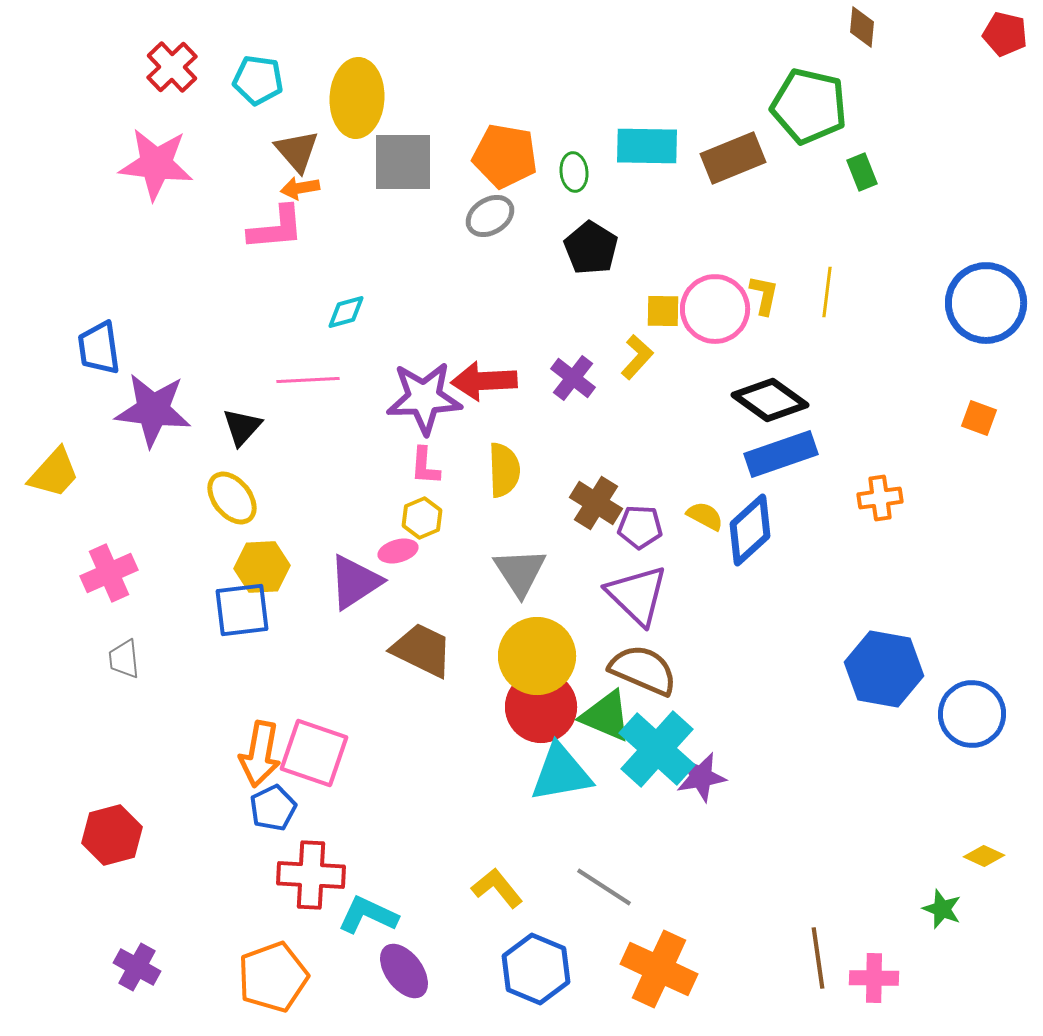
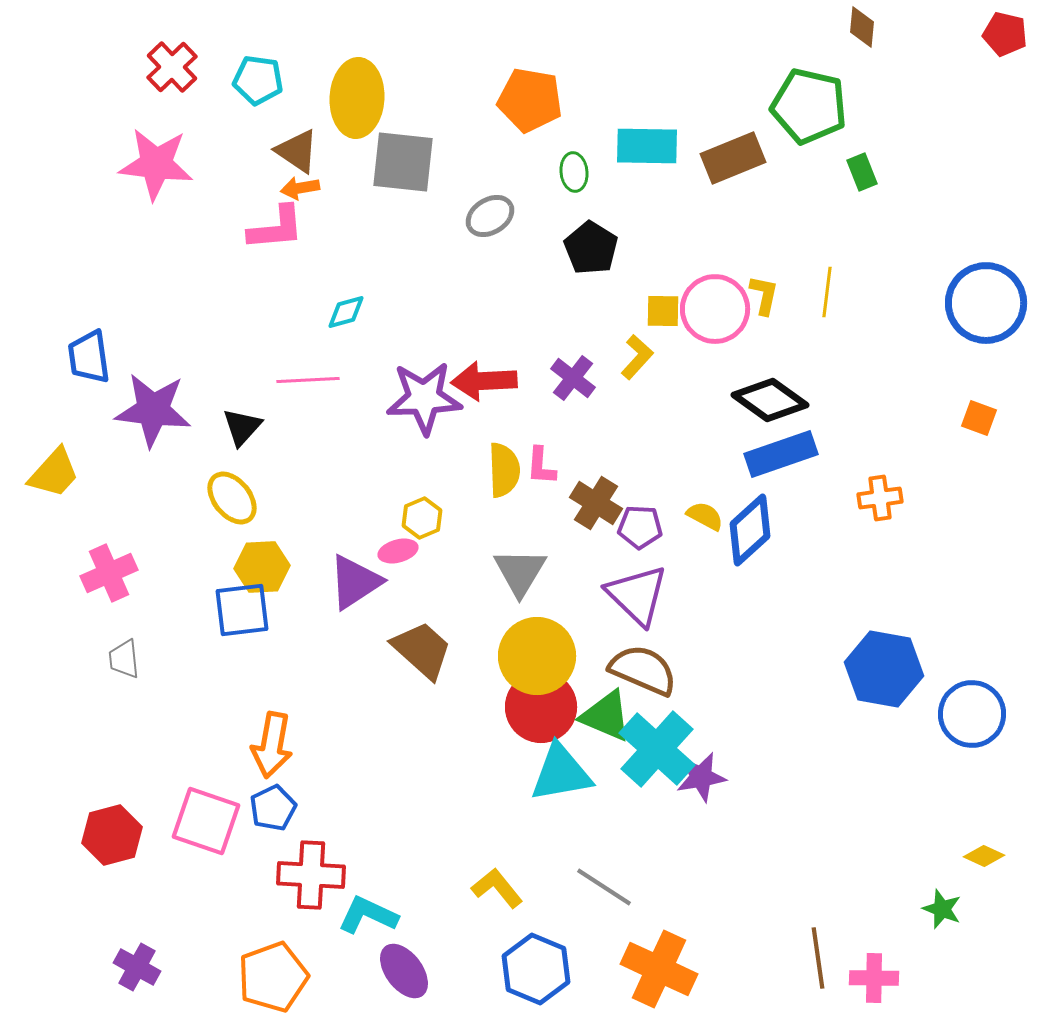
brown triangle at (297, 151): rotated 15 degrees counterclockwise
orange pentagon at (505, 156): moved 25 px right, 56 px up
gray square at (403, 162): rotated 6 degrees clockwise
blue trapezoid at (99, 348): moved 10 px left, 9 px down
pink L-shape at (425, 466): moved 116 px right
gray triangle at (520, 572): rotated 4 degrees clockwise
brown trapezoid at (422, 650): rotated 16 degrees clockwise
pink square at (314, 753): moved 108 px left, 68 px down
orange arrow at (260, 754): moved 12 px right, 9 px up
